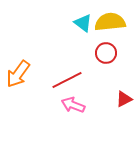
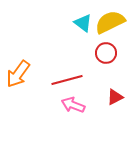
yellow semicircle: rotated 20 degrees counterclockwise
red line: rotated 12 degrees clockwise
red triangle: moved 9 px left, 2 px up
